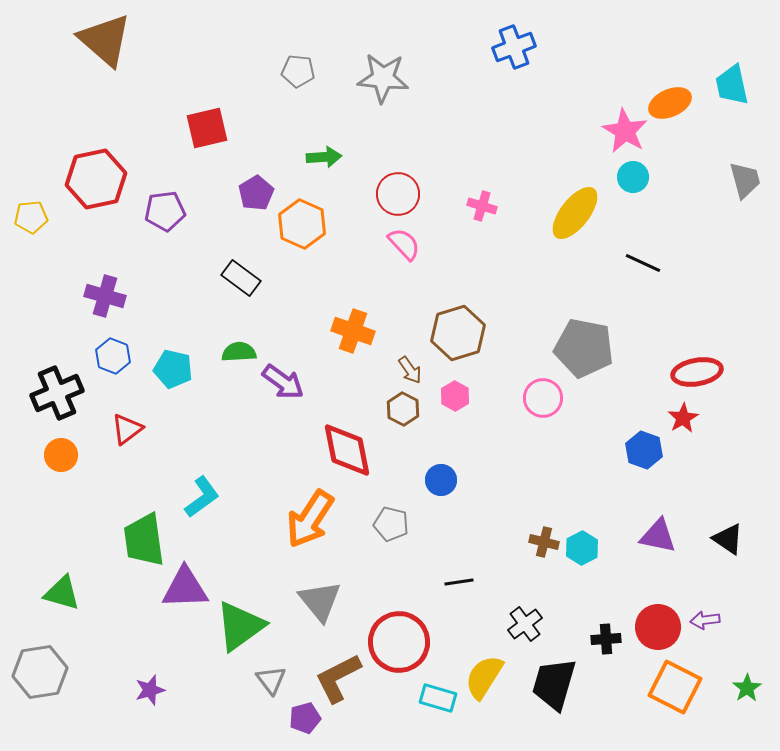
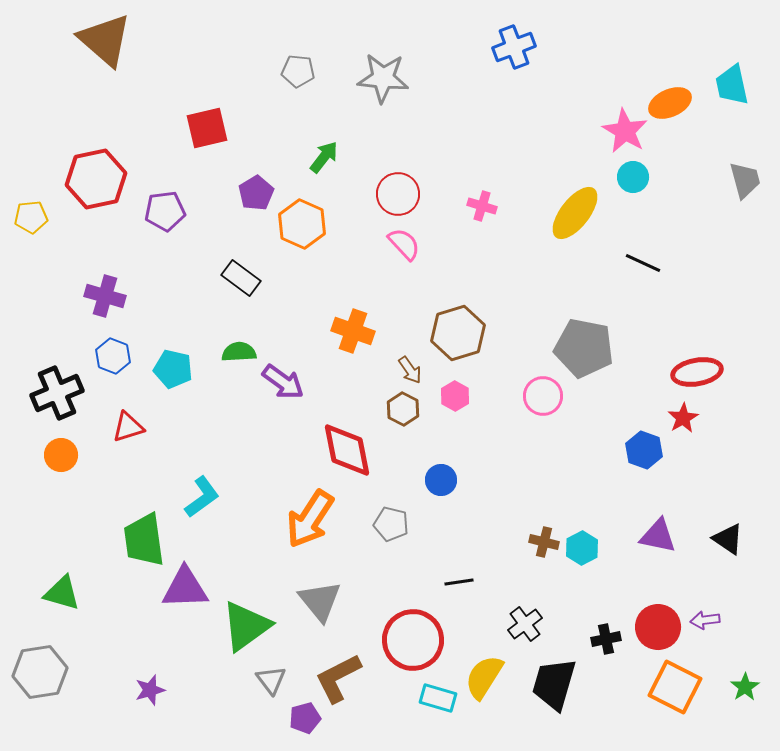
green arrow at (324, 157): rotated 48 degrees counterclockwise
pink circle at (543, 398): moved 2 px up
red triangle at (127, 429): moved 1 px right, 2 px up; rotated 20 degrees clockwise
green triangle at (240, 626): moved 6 px right
black cross at (606, 639): rotated 8 degrees counterclockwise
red circle at (399, 642): moved 14 px right, 2 px up
green star at (747, 688): moved 2 px left, 1 px up
